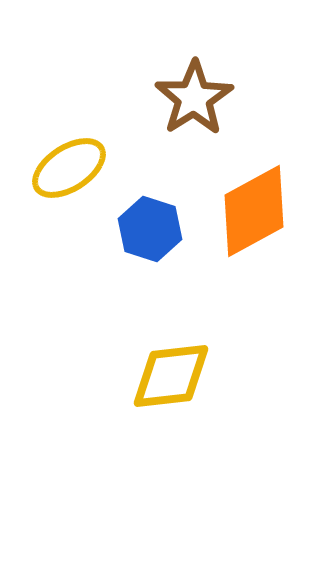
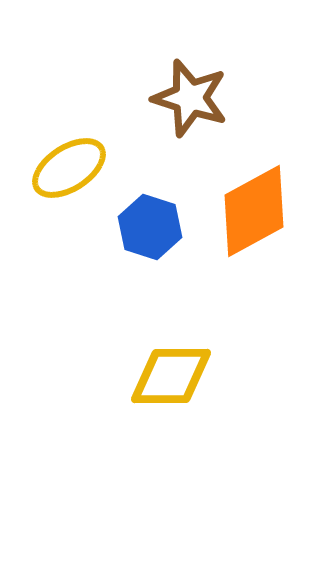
brown star: moved 4 px left; rotated 22 degrees counterclockwise
blue hexagon: moved 2 px up
yellow diamond: rotated 6 degrees clockwise
